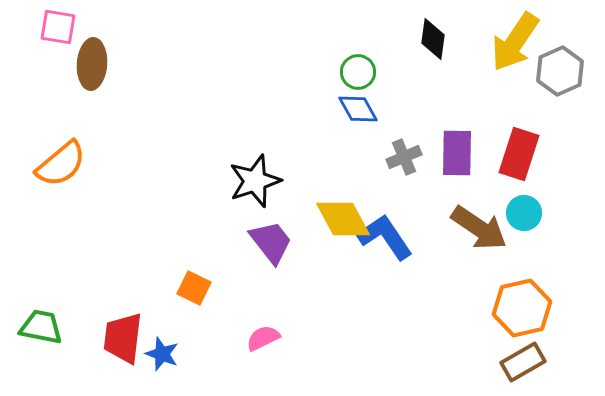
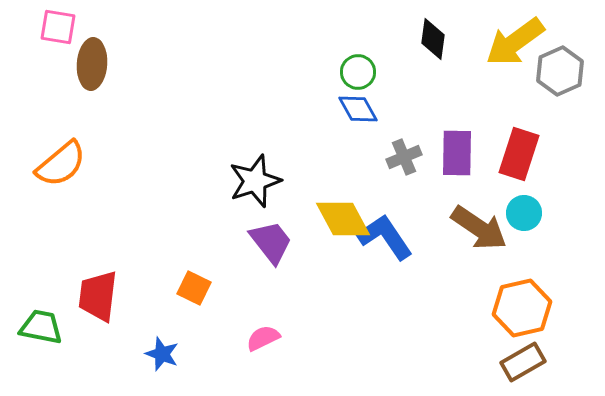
yellow arrow: rotated 20 degrees clockwise
red trapezoid: moved 25 px left, 42 px up
